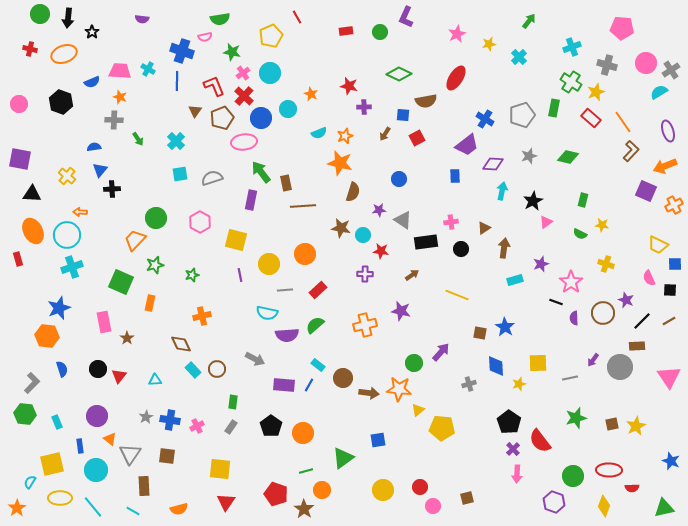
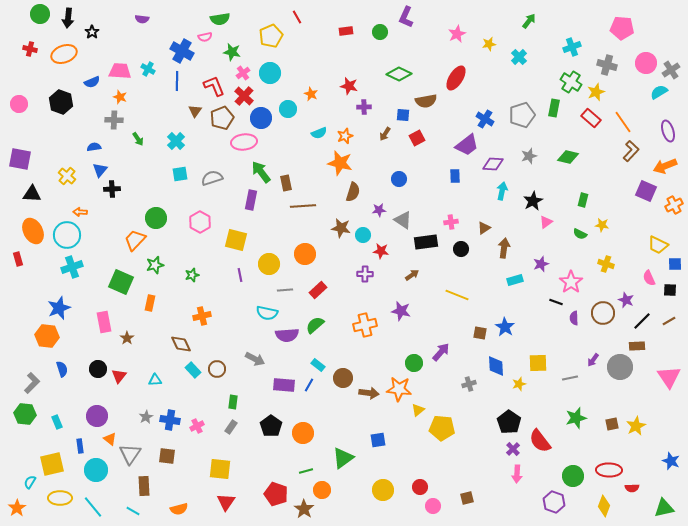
blue cross at (182, 51): rotated 10 degrees clockwise
